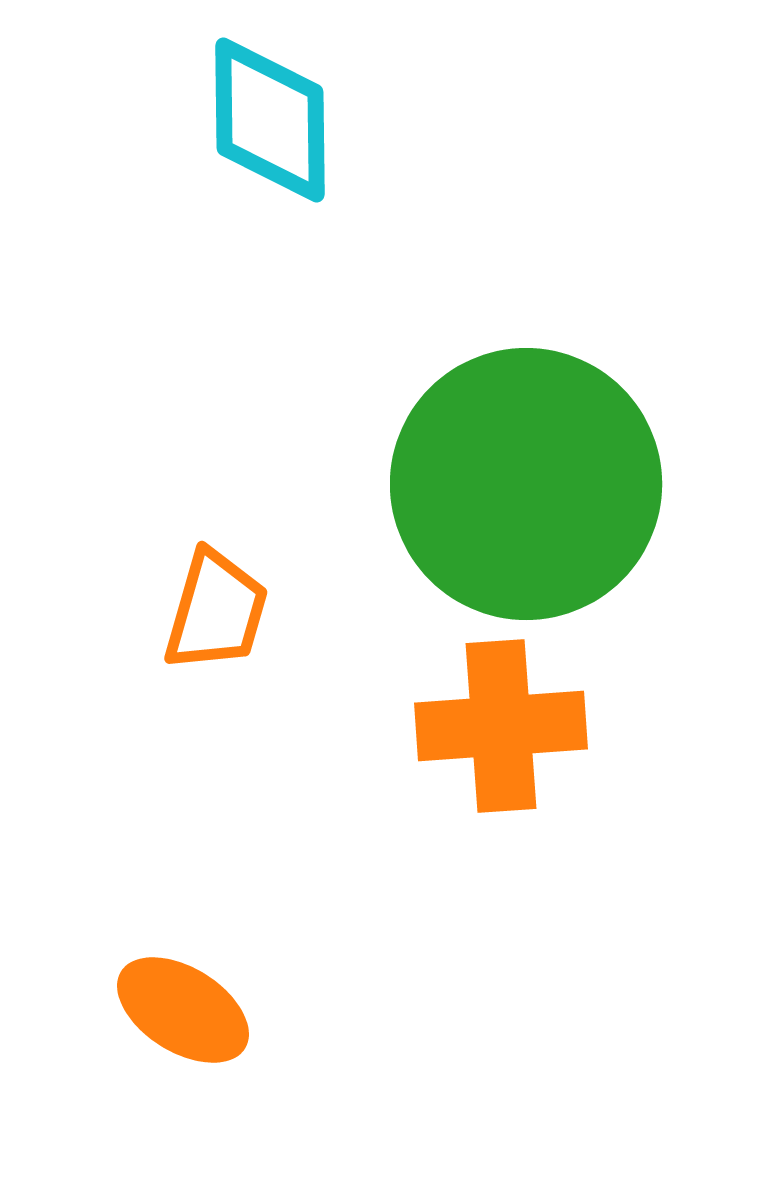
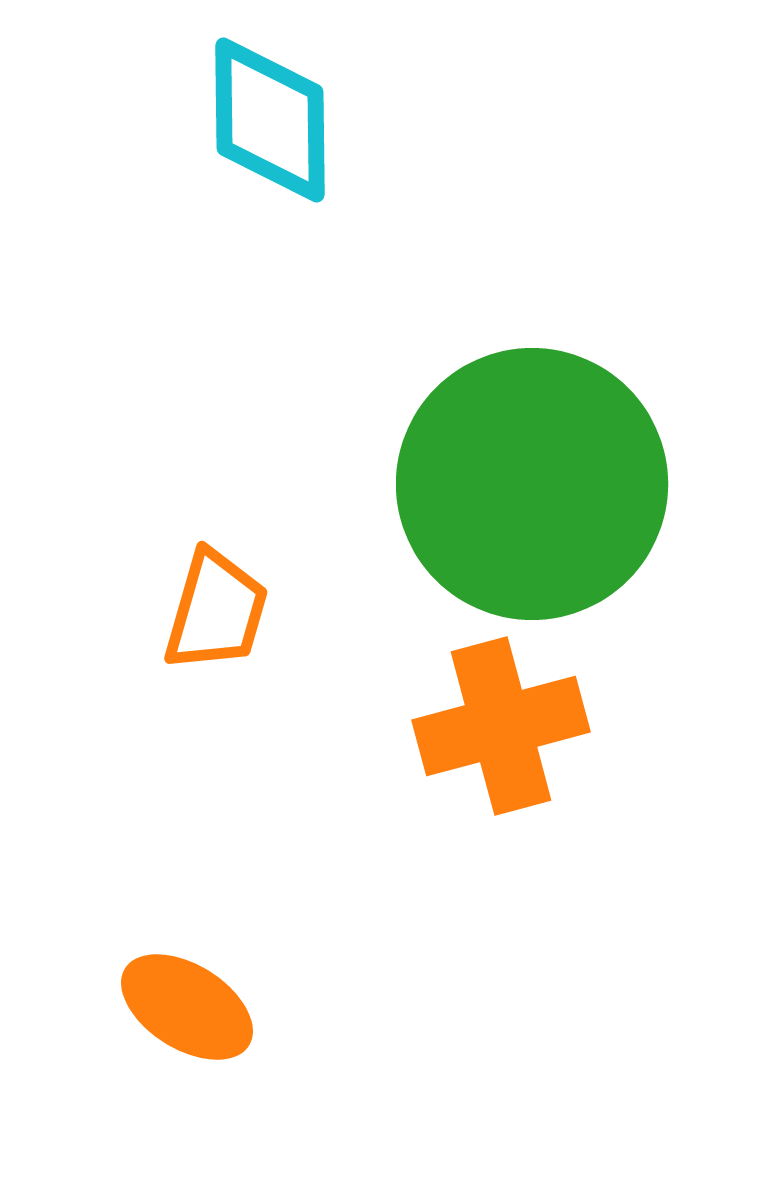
green circle: moved 6 px right
orange cross: rotated 11 degrees counterclockwise
orange ellipse: moved 4 px right, 3 px up
